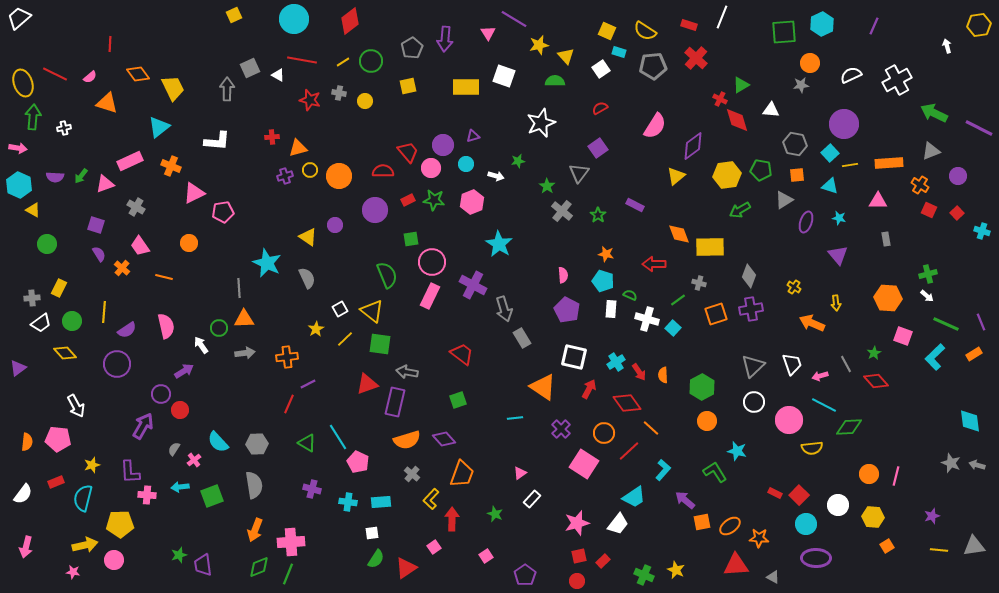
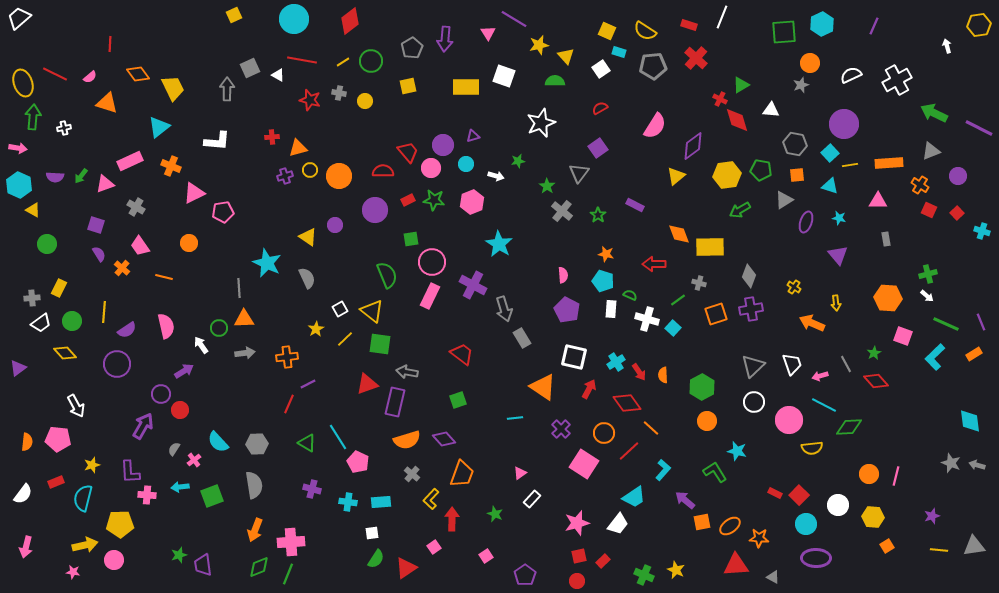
gray star at (801, 85): rotated 14 degrees counterclockwise
